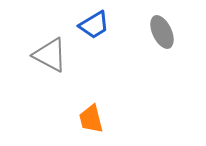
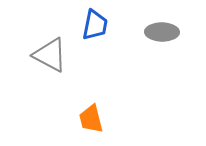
blue trapezoid: moved 1 px right; rotated 48 degrees counterclockwise
gray ellipse: rotated 64 degrees counterclockwise
